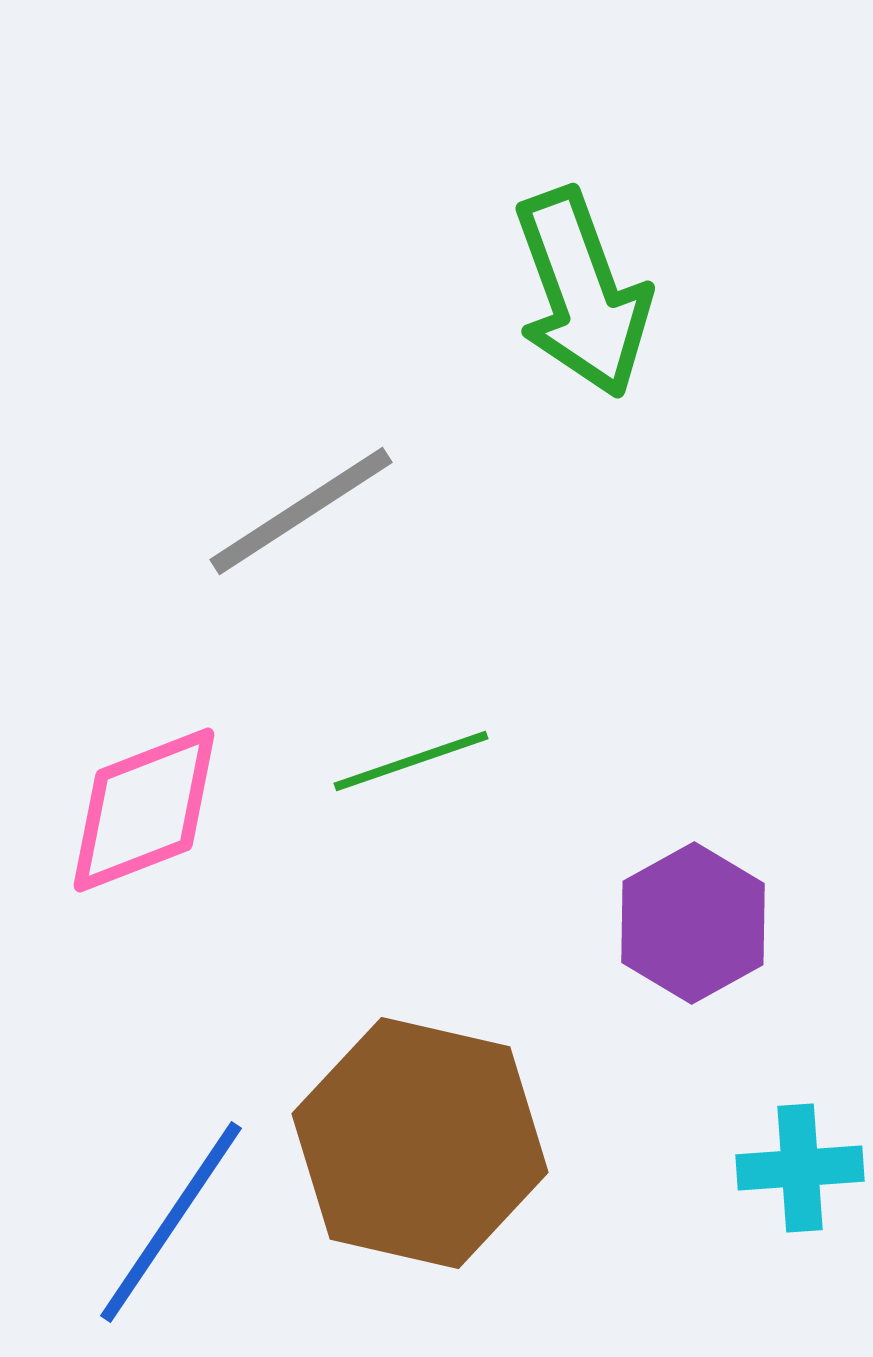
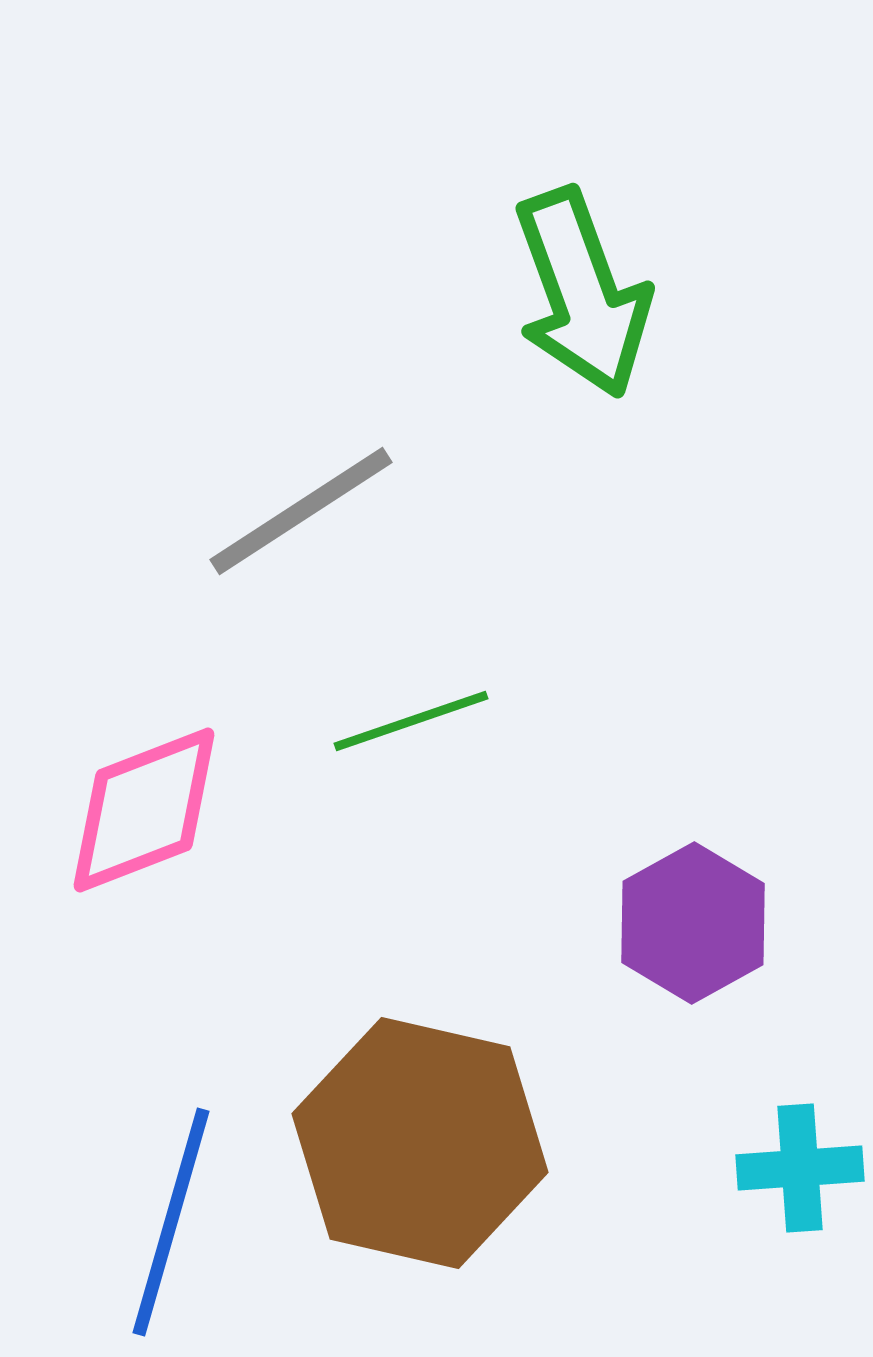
green line: moved 40 px up
blue line: rotated 18 degrees counterclockwise
